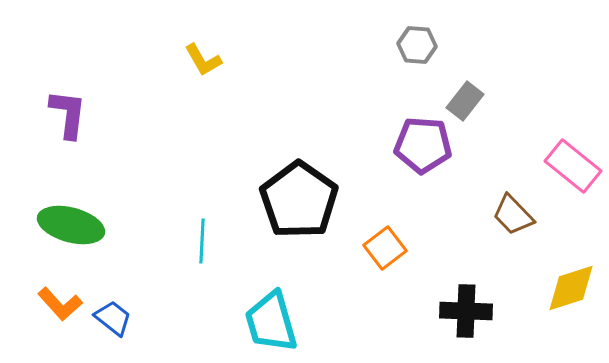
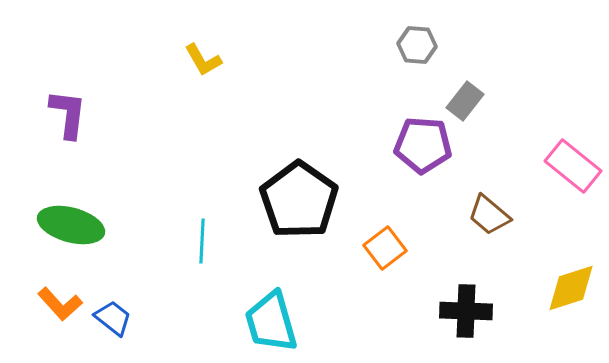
brown trapezoid: moved 24 px left; rotated 6 degrees counterclockwise
